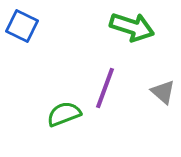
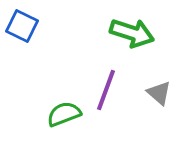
green arrow: moved 6 px down
purple line: moved 1 px right, 2 px down
gray triangle: moved 4 px left, 1 px down
